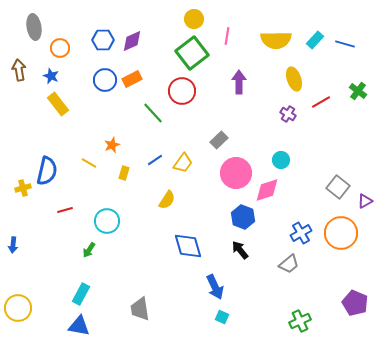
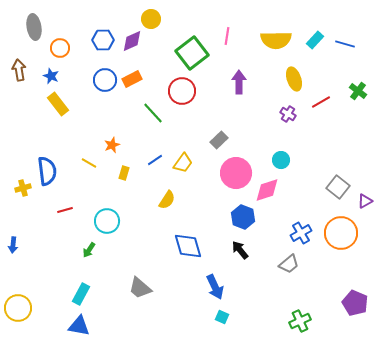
yellow circle at (194, 19): moved 43 px left
blue semicircle at (47, 171): rotated 20 degrees counterclockwise
gray trapezoid at (140, 309): moved 21 px up; rotated 40 degrees counterclockwise
